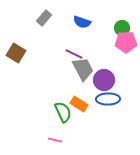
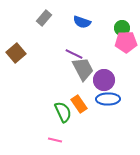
brown square: rotated 18 degrees clockwise
orange rectangle: rotated 24 degrees clockwise
